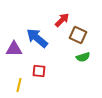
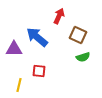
red arrow: moved 3 px left, 4 px up; rotated 21 degrees counterclockwise
blue arrow: moved 1 px up
